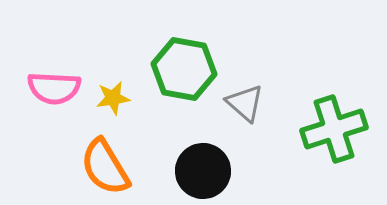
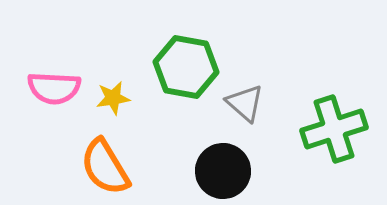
green hexagon: moved 2 px right, 2 px up
black circle: moved 20 px right
